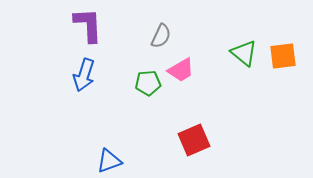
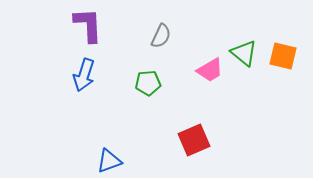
orange square: rotated 20 degrees clockwise
pink trapezoid: moved 29 px right
